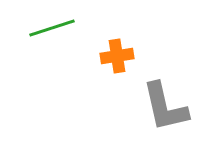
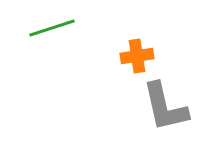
orange cross: moved 20 px right
